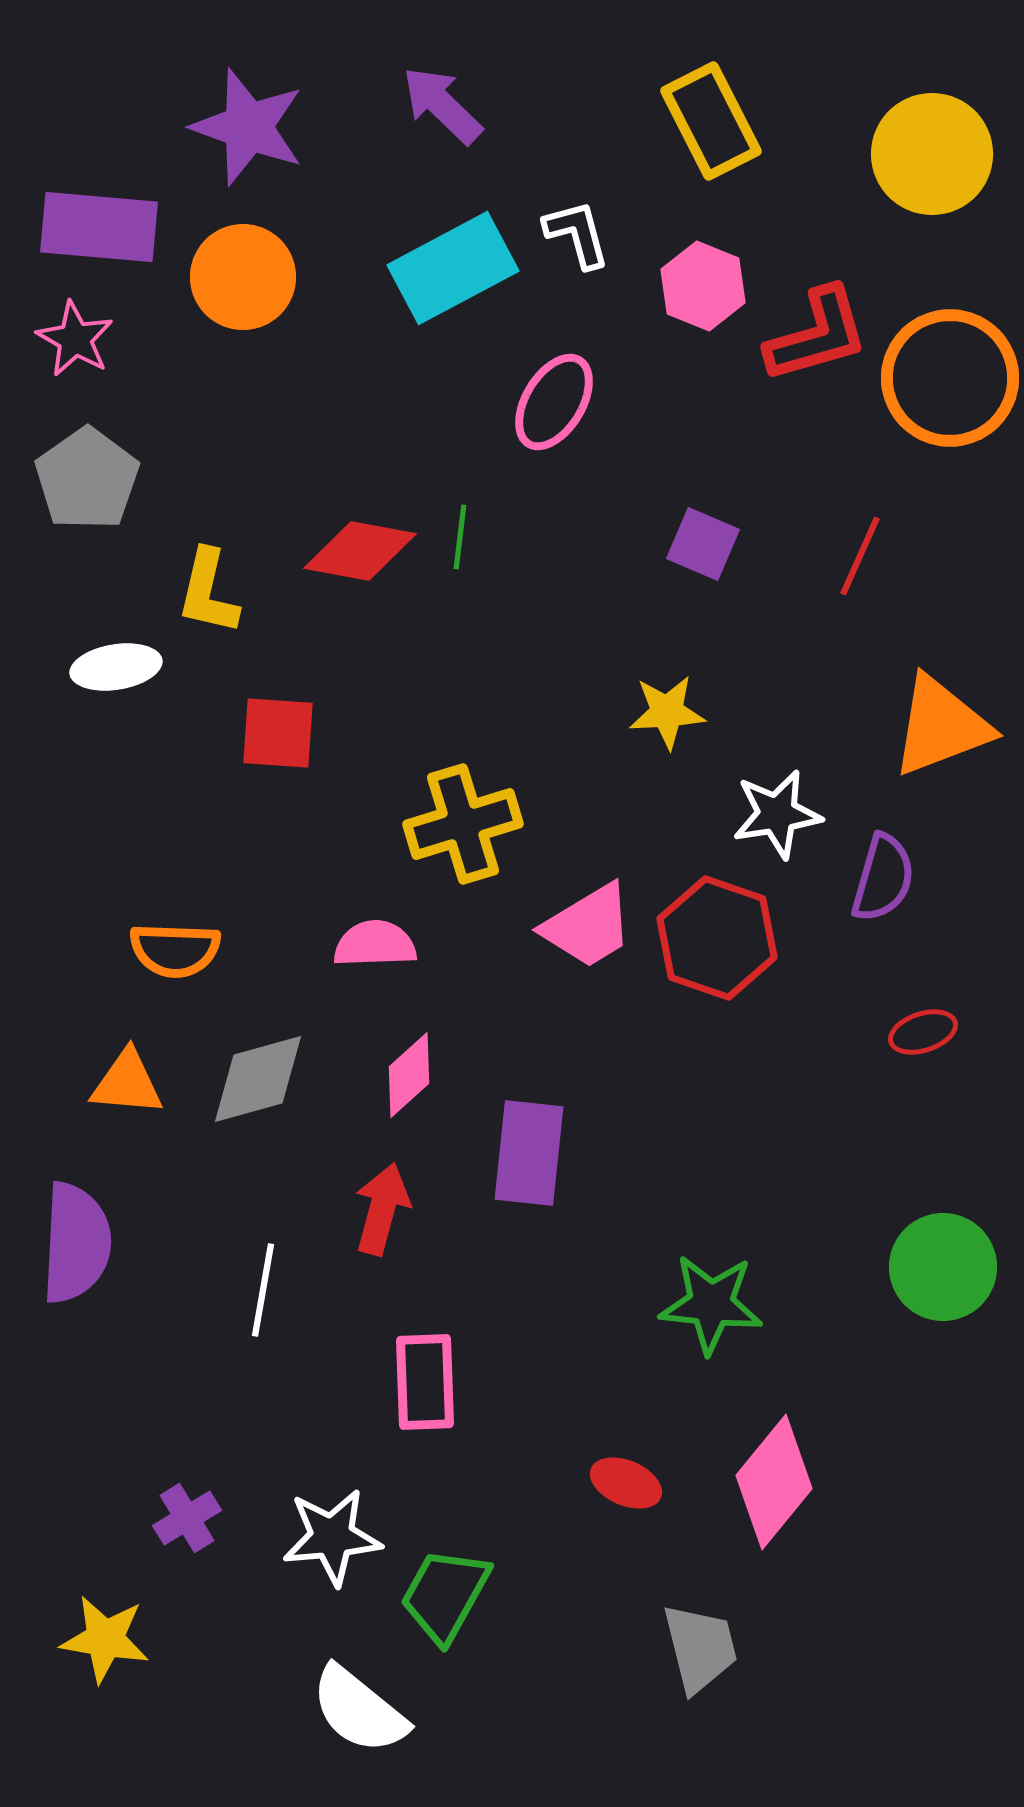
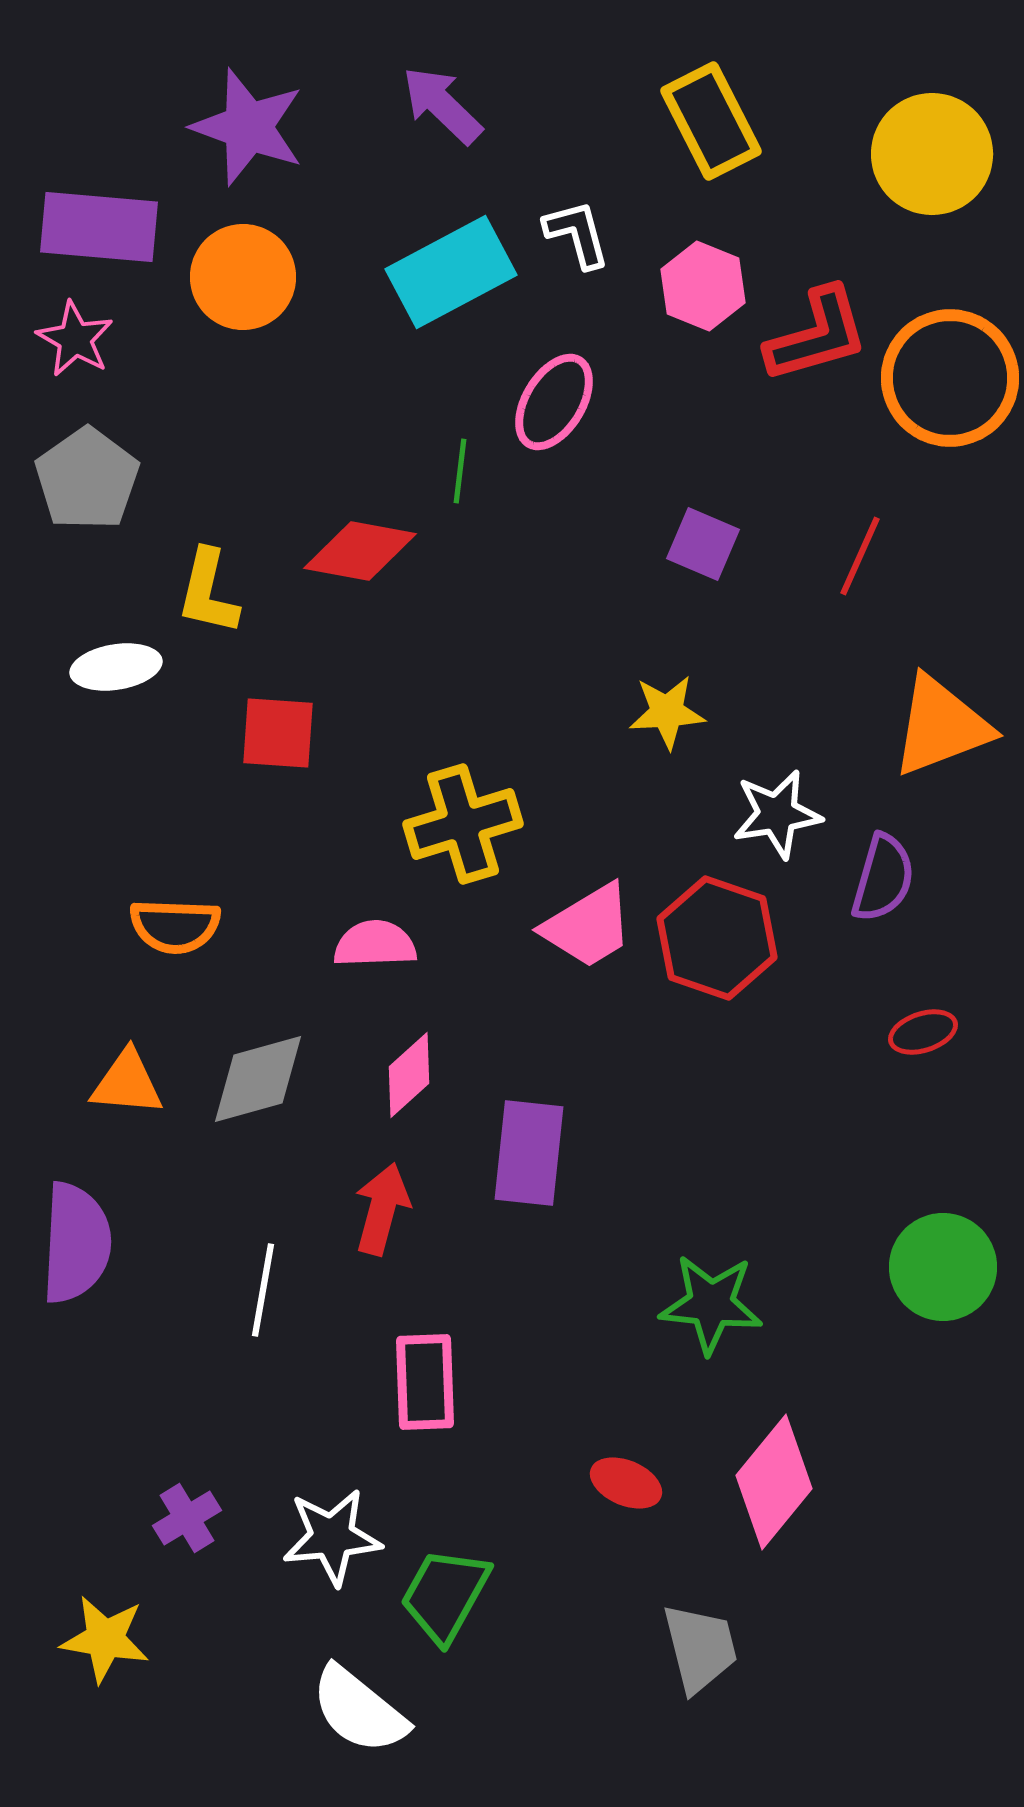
cyan rectangle at (453, 268): moved 2 px left, 4 px down
green line at (460, 537): moved 66 px up
orange semicircle at (175, 950): moved 24 px up
